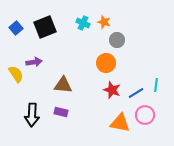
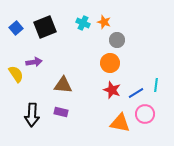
orange circle: moved 4 px right
pink circle: moved 1 px up
